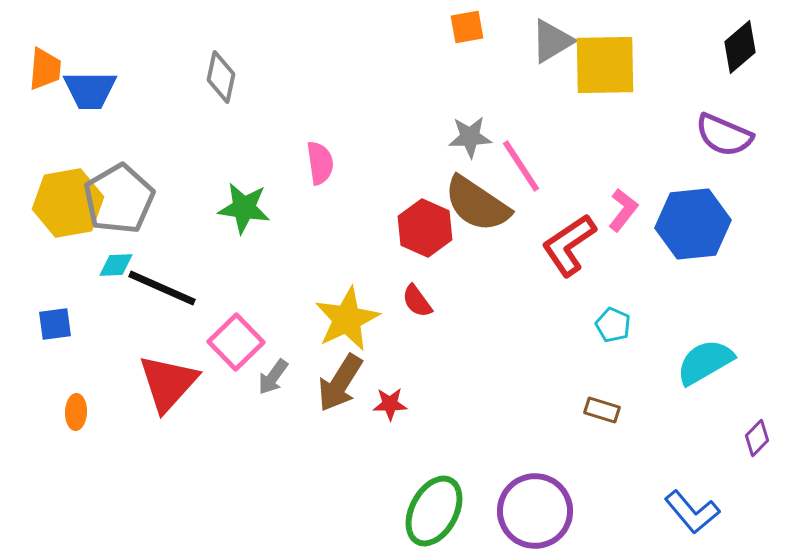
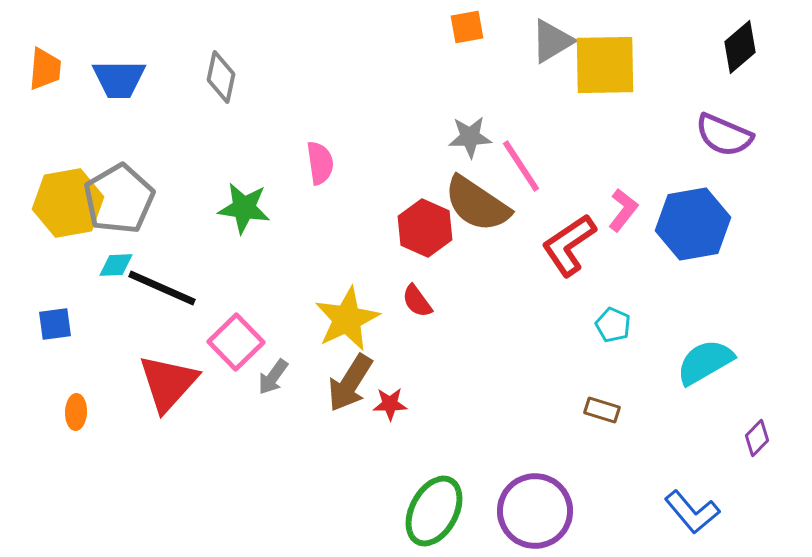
blue trapezoid: moved 29 px right, 11 px up
blue hexagon: rotated 4 degrees counterclockwise
brown arrow: moved 10 px right
